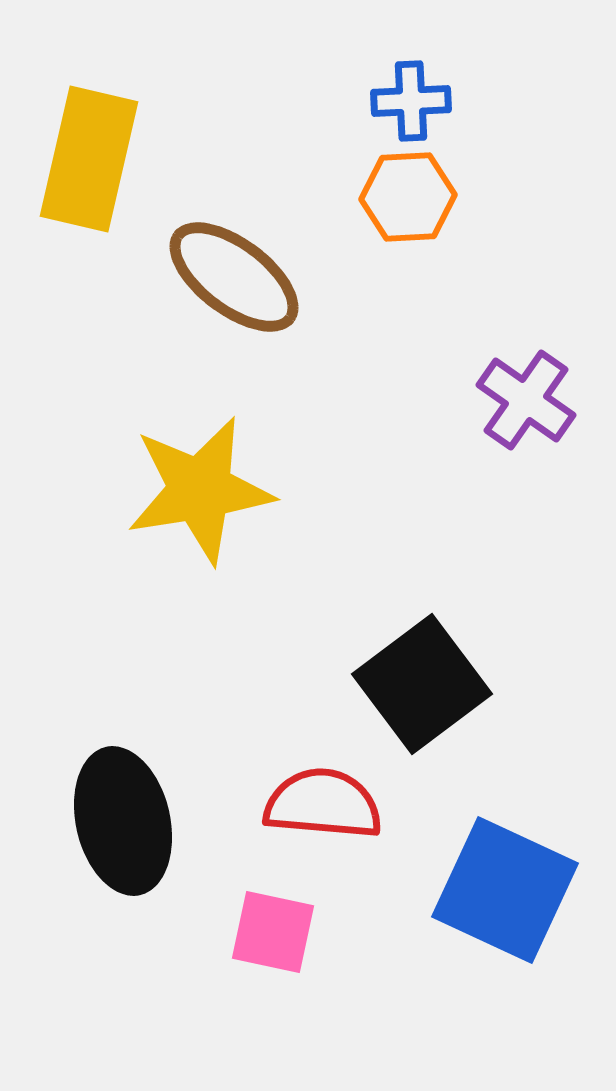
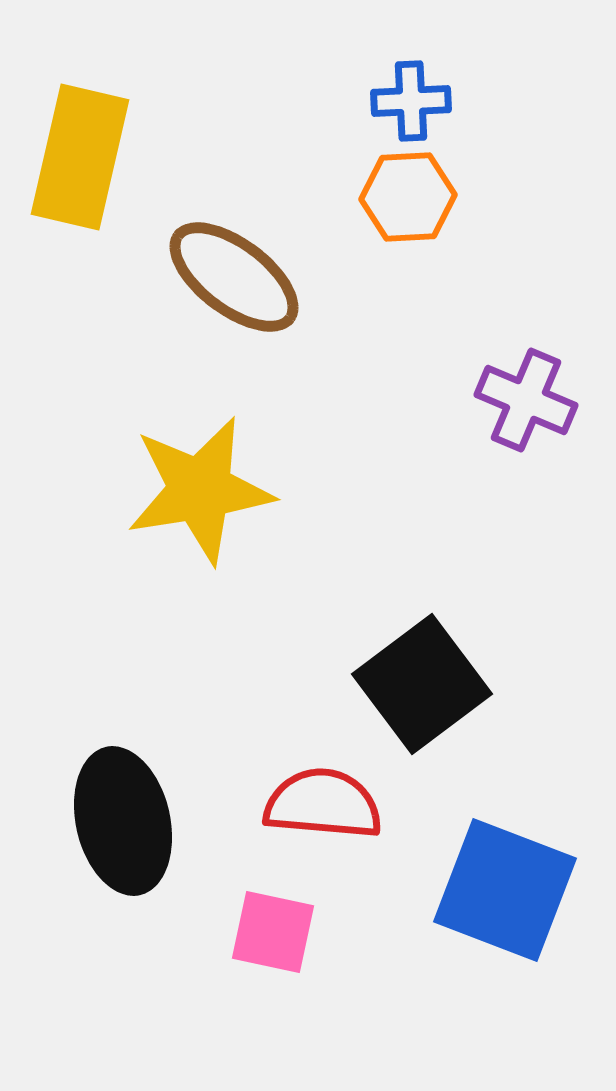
yellow rectangle: moved 9 px left, 2 px up
purple cross: rotated 12 degrees counterclockwise
blue square: rotated 4 degrees counterclockwise
